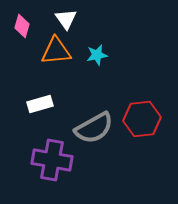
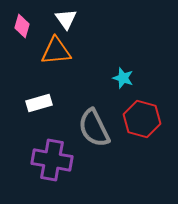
cyan star: moved 26 px right, 23 px down; rotated 30 degrees clockwise
white rectangle: moved 1 px left, 1 px up
red hexagon: rotated 21 degrees clockwise
gray semicircle: rotated 93 degrees clockwise
